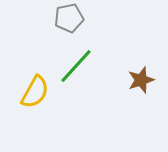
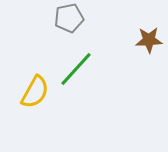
green line: moved 3 px down
brown star: moved 8 px right, 40 px up; rotated 16 degrees clockwise
